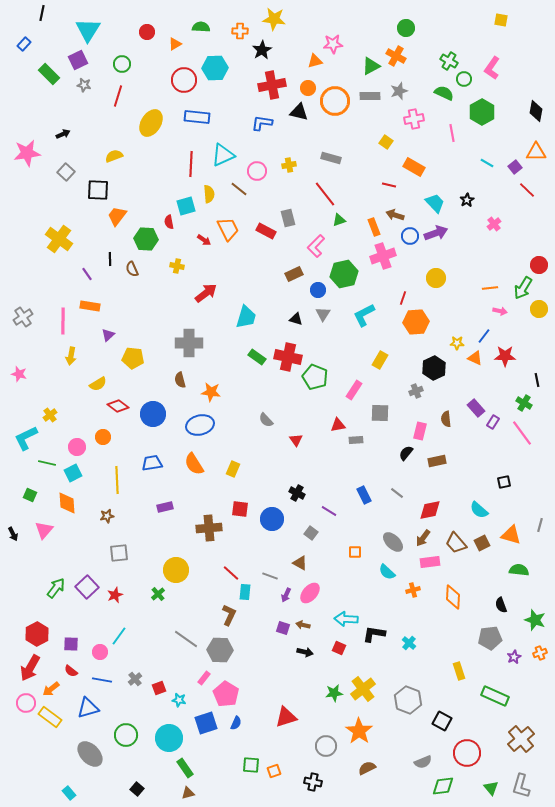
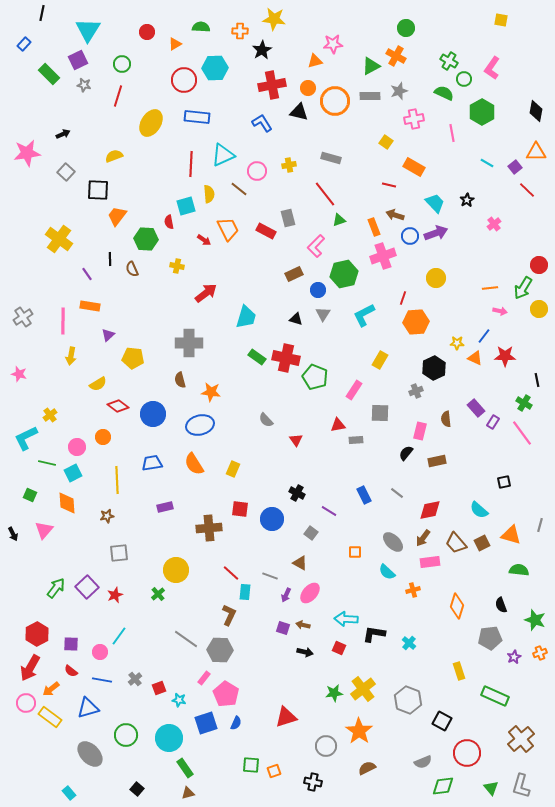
blue L-shape at (262, 123): rotated 50 degrees clockwise
red cross at (288, 357): moved 2 px left, 1 px down
orange diamond at (453, 597): moved 4 px right, 9 px down; rotated 15 degrees clockwise
